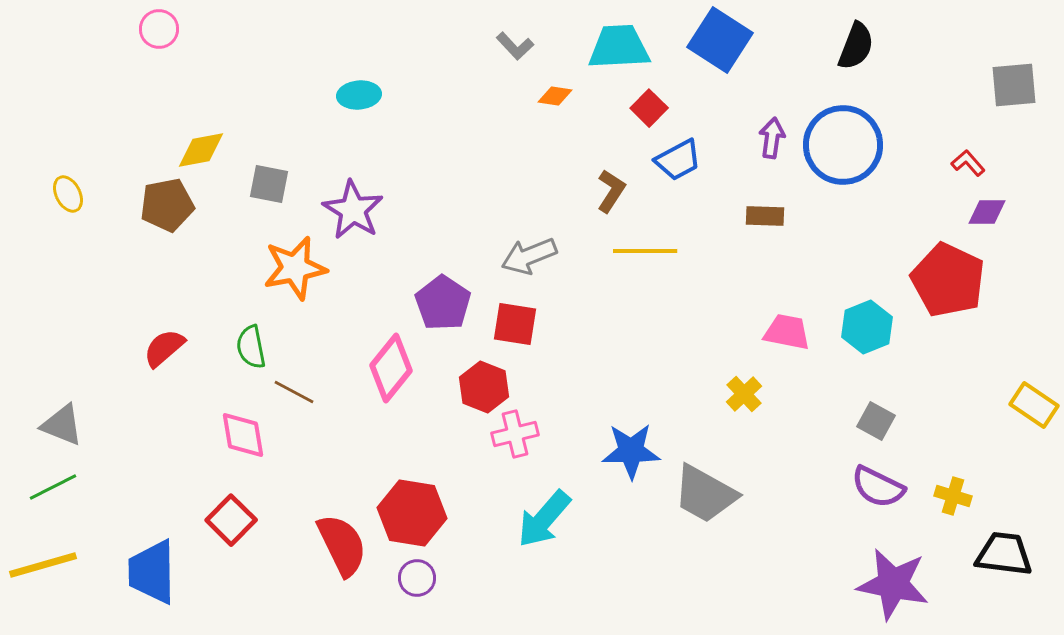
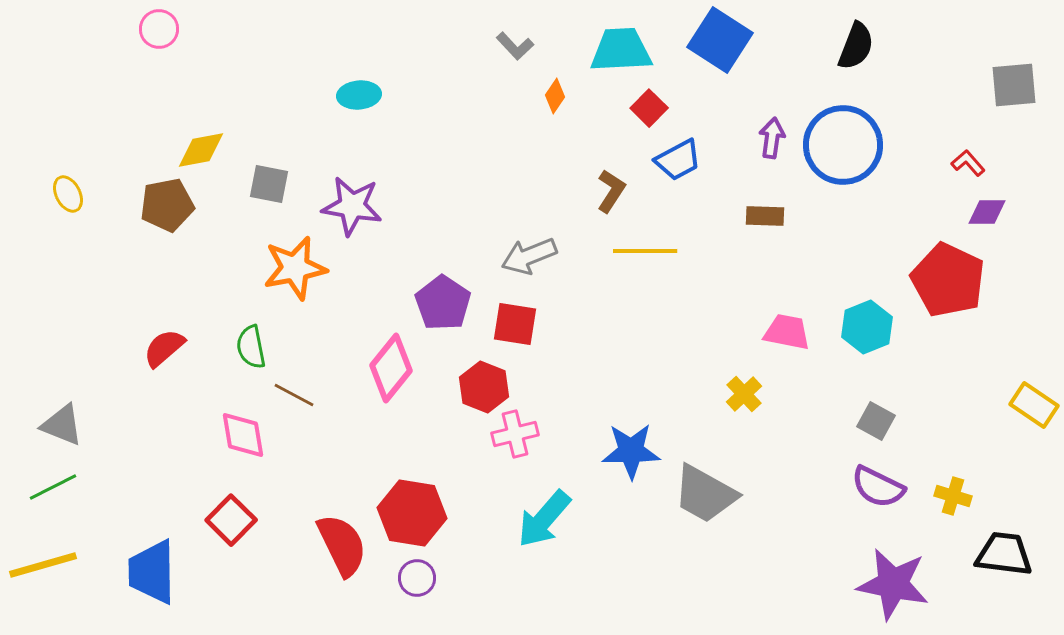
cyan trapezoid at (619, 47): moved 2 px right, 3 px down
orange diamond at (555, 96): rotated 64 degrees counterclockwise
purple star at (353, 210): moved 1 px left, 4 px up; rotated 22 degrees counterclockwise
brown line at (294, 392): moved 3 px down
